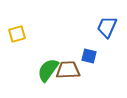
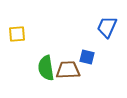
yellow square: rotated 12 degrees clockwise
blue square: moved 2 px left, 1 px down
green semicircle: moved 2 px left, 2 px up; rotated 45 degrees counterclockwise
